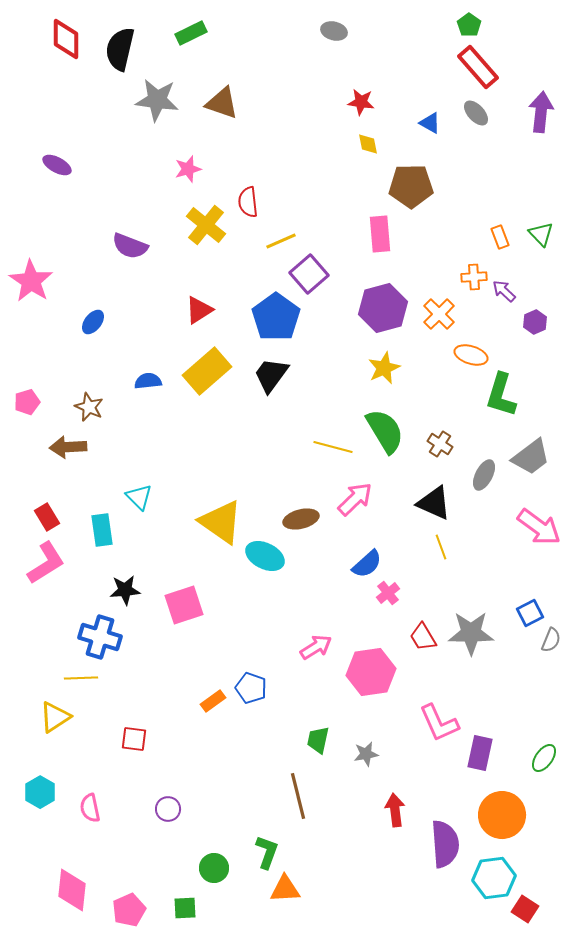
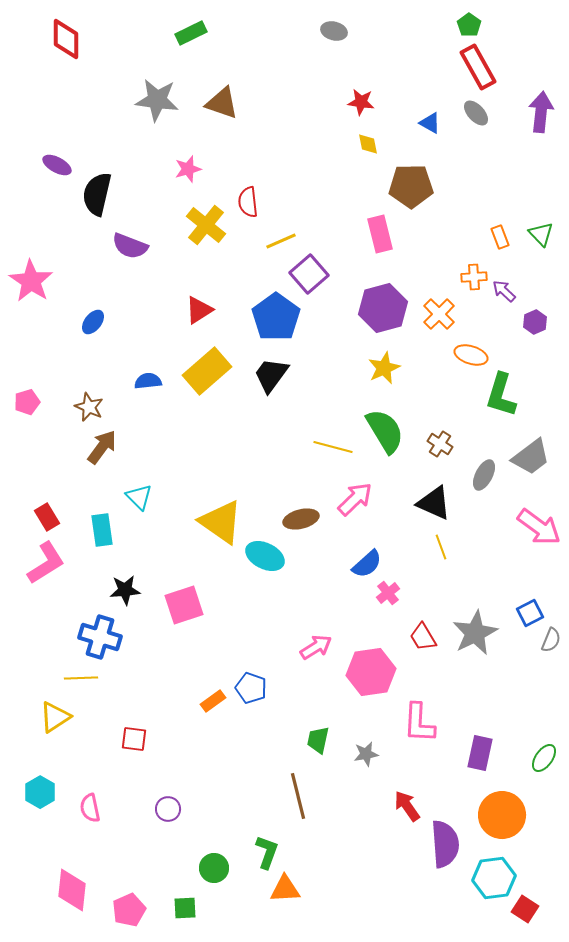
black semicircle at (120, 49): moved 23 px left, 145 px down
red rectangle at (478, 67): rotated 12 degrees clockwise
pink rectangle at (380, 234): rotated 9 degrees counterclockwise
brown arrow at (68, 447): moved 34 px right; rotated 129 degrees clockwise
gray star at (471, 633): moved 4 px right; rotated 27 degrees counterclockwise
pink L-shape at (439, 723): moved 20 px left; rotated 27 degrees clockwise
red arrow at (395, 810): moved 12 px right, 4 px up; rotated 28 degrees counterclockwise
